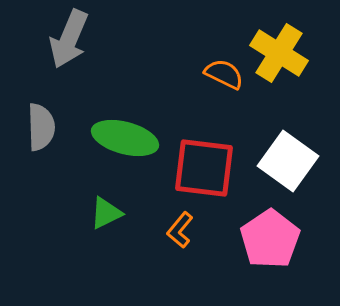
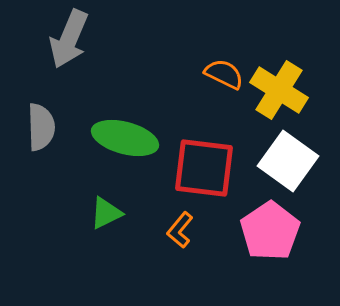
yellow cross: moved 37 px down
pink pentagon: moved 8 px up
